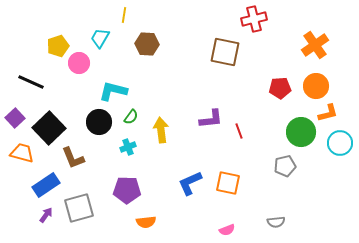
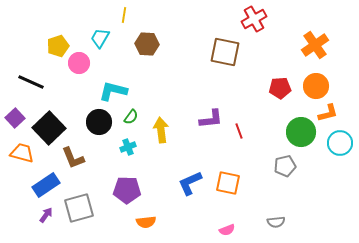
red cross: rotated 15 degrees counterclockwise
